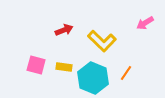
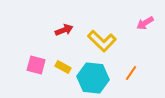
yellow rectangle: moved 1 px left; rotated 21 degrees clockwise
orange line: moved 5 px right
cyan hexagon: rotated 16 degrees counterclockwise
